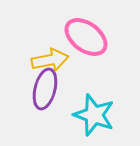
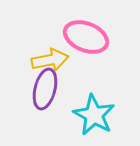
pink ellipse: rotated 15 degrees counterclockwise
cyan star: rotated 9 degrees clockwise
